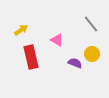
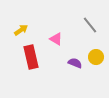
gray line: moved 1 px left, 1 px down
pink triangle: moved 1 px left, 1 px up
yellow circle: moved 4 px right, 3 px down
